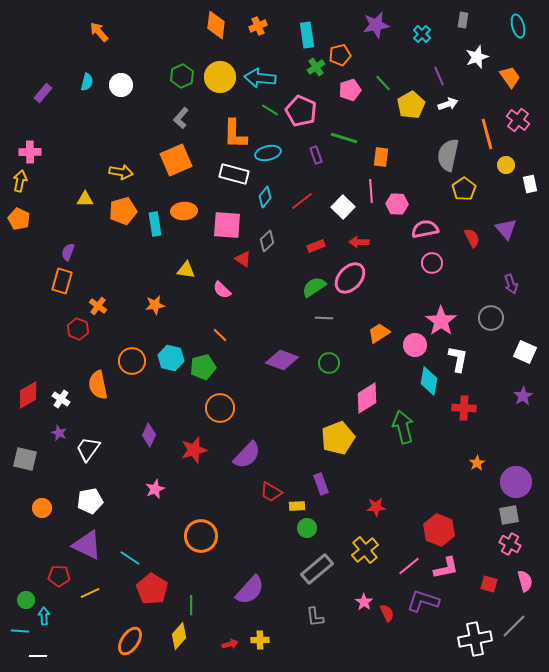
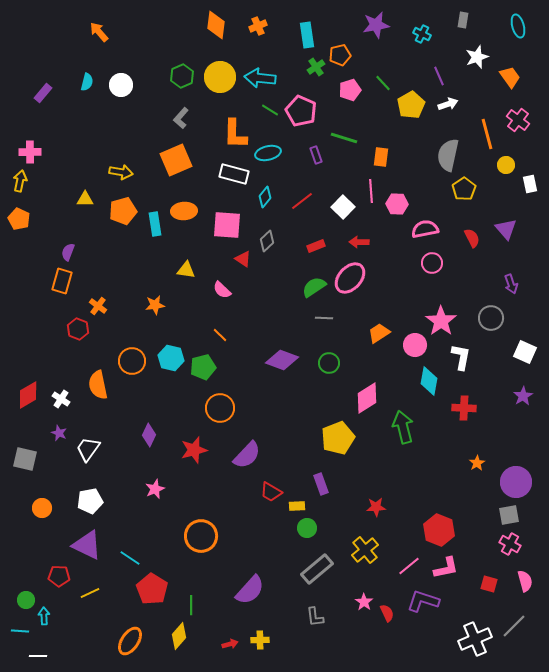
cyan cross at (422, 34): rotated 18 degrees counterclockwise
white L-shape at (458, 359): moved 3 px right, 2 px up
white cross at (475, 639): rotated 12 degrees counterclockwise
